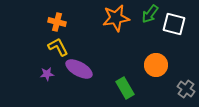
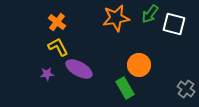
orange cross: rotated 24 degrees clockwise
orange circle: moved 17 px left
